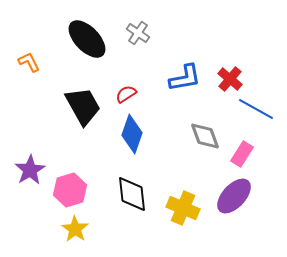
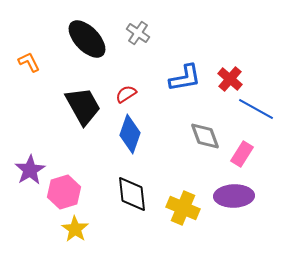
blue diamond: moved 2 px left
pink hexagon: moved 6 px left, 2 px down
purple ellipse: rotated 45 degrees clockwise
